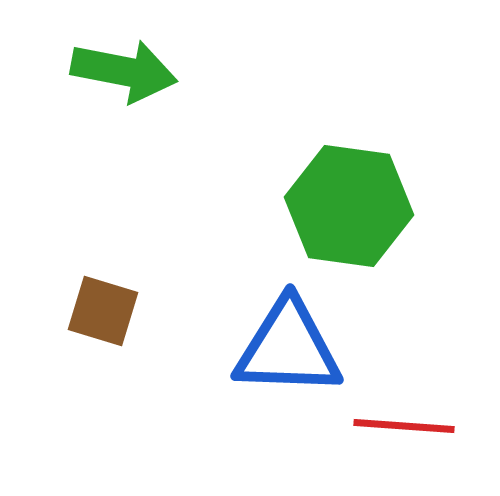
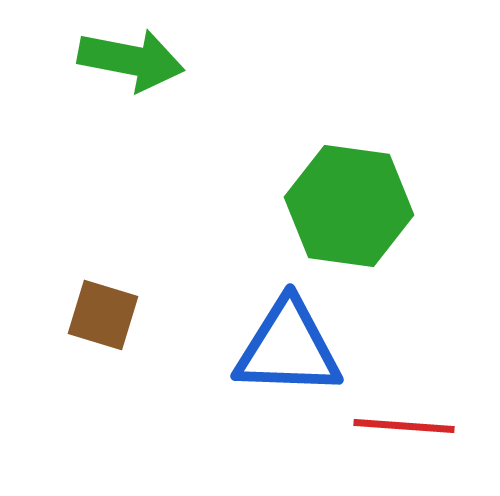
green arrow: moved 7 px right, 11 px up
brown square: moved 4 px down
